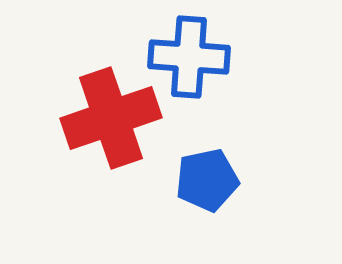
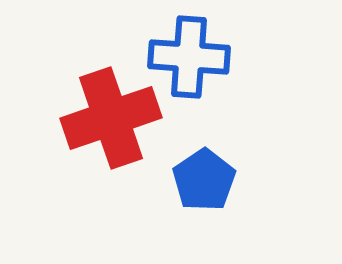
blue pentagon: moved 3 px left; rotated 22 degrees counterclockwise
